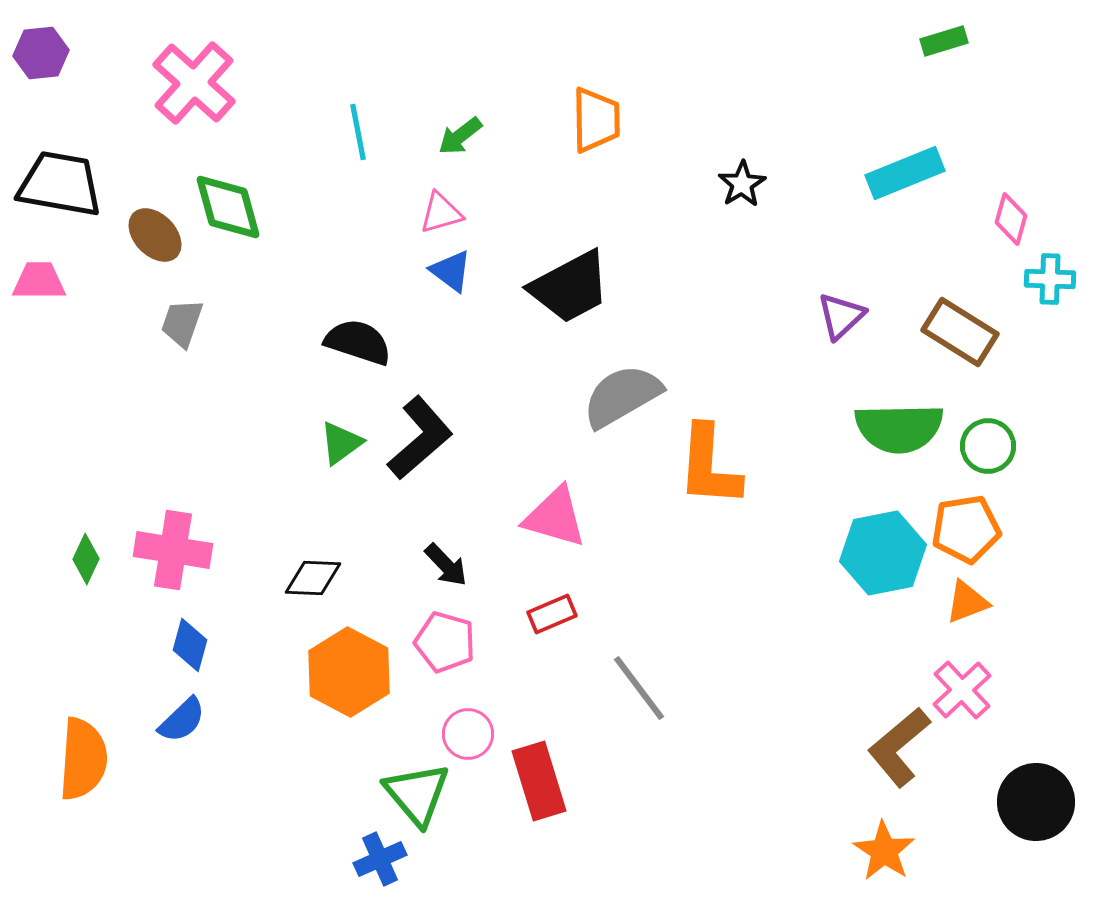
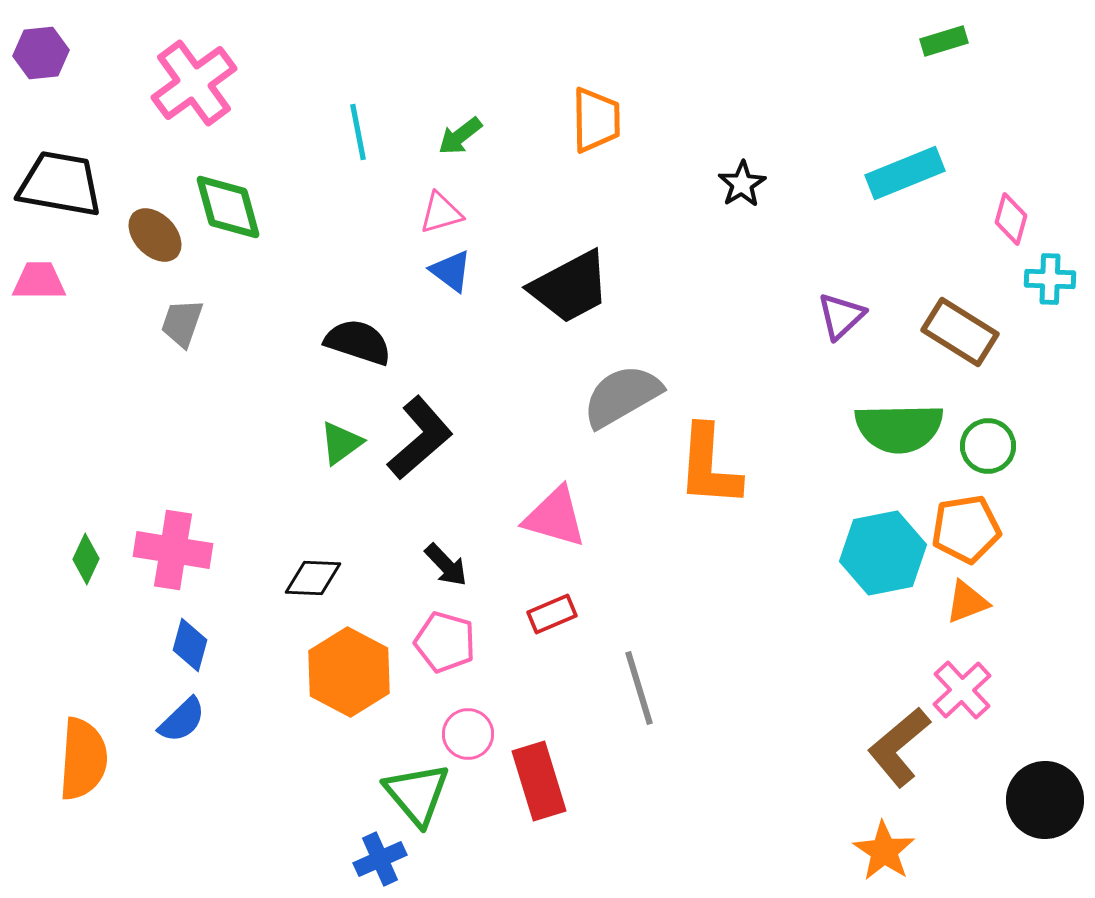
pink cross at (194, 83): rotated 12 degrees clockwise
gray line at (639, 688): rotated 20 degrees clockwise
black circle at (1036, 802): moved 9 px right, 2 px up
